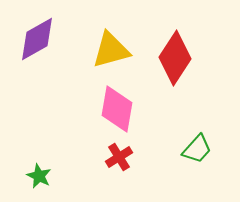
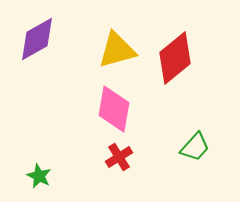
yellow triangle: moved 6 px right
red diamond: rotated 18 degrees clockwise
pink diamond: moved 3 px left
green trapezoid: moved 2 px left, 2 px up
